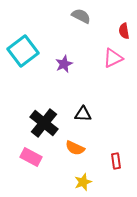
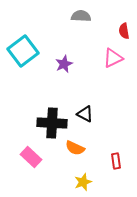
gray semicircle: rotated 24 degrees counterclockwise
black triangle: moved 2 px right; rotated 24 degrees clockwise
black cross: moved 8 px right; rotated 36 degrees counterclockwise
pink rectangle: rotated 15 degrees clockwise
